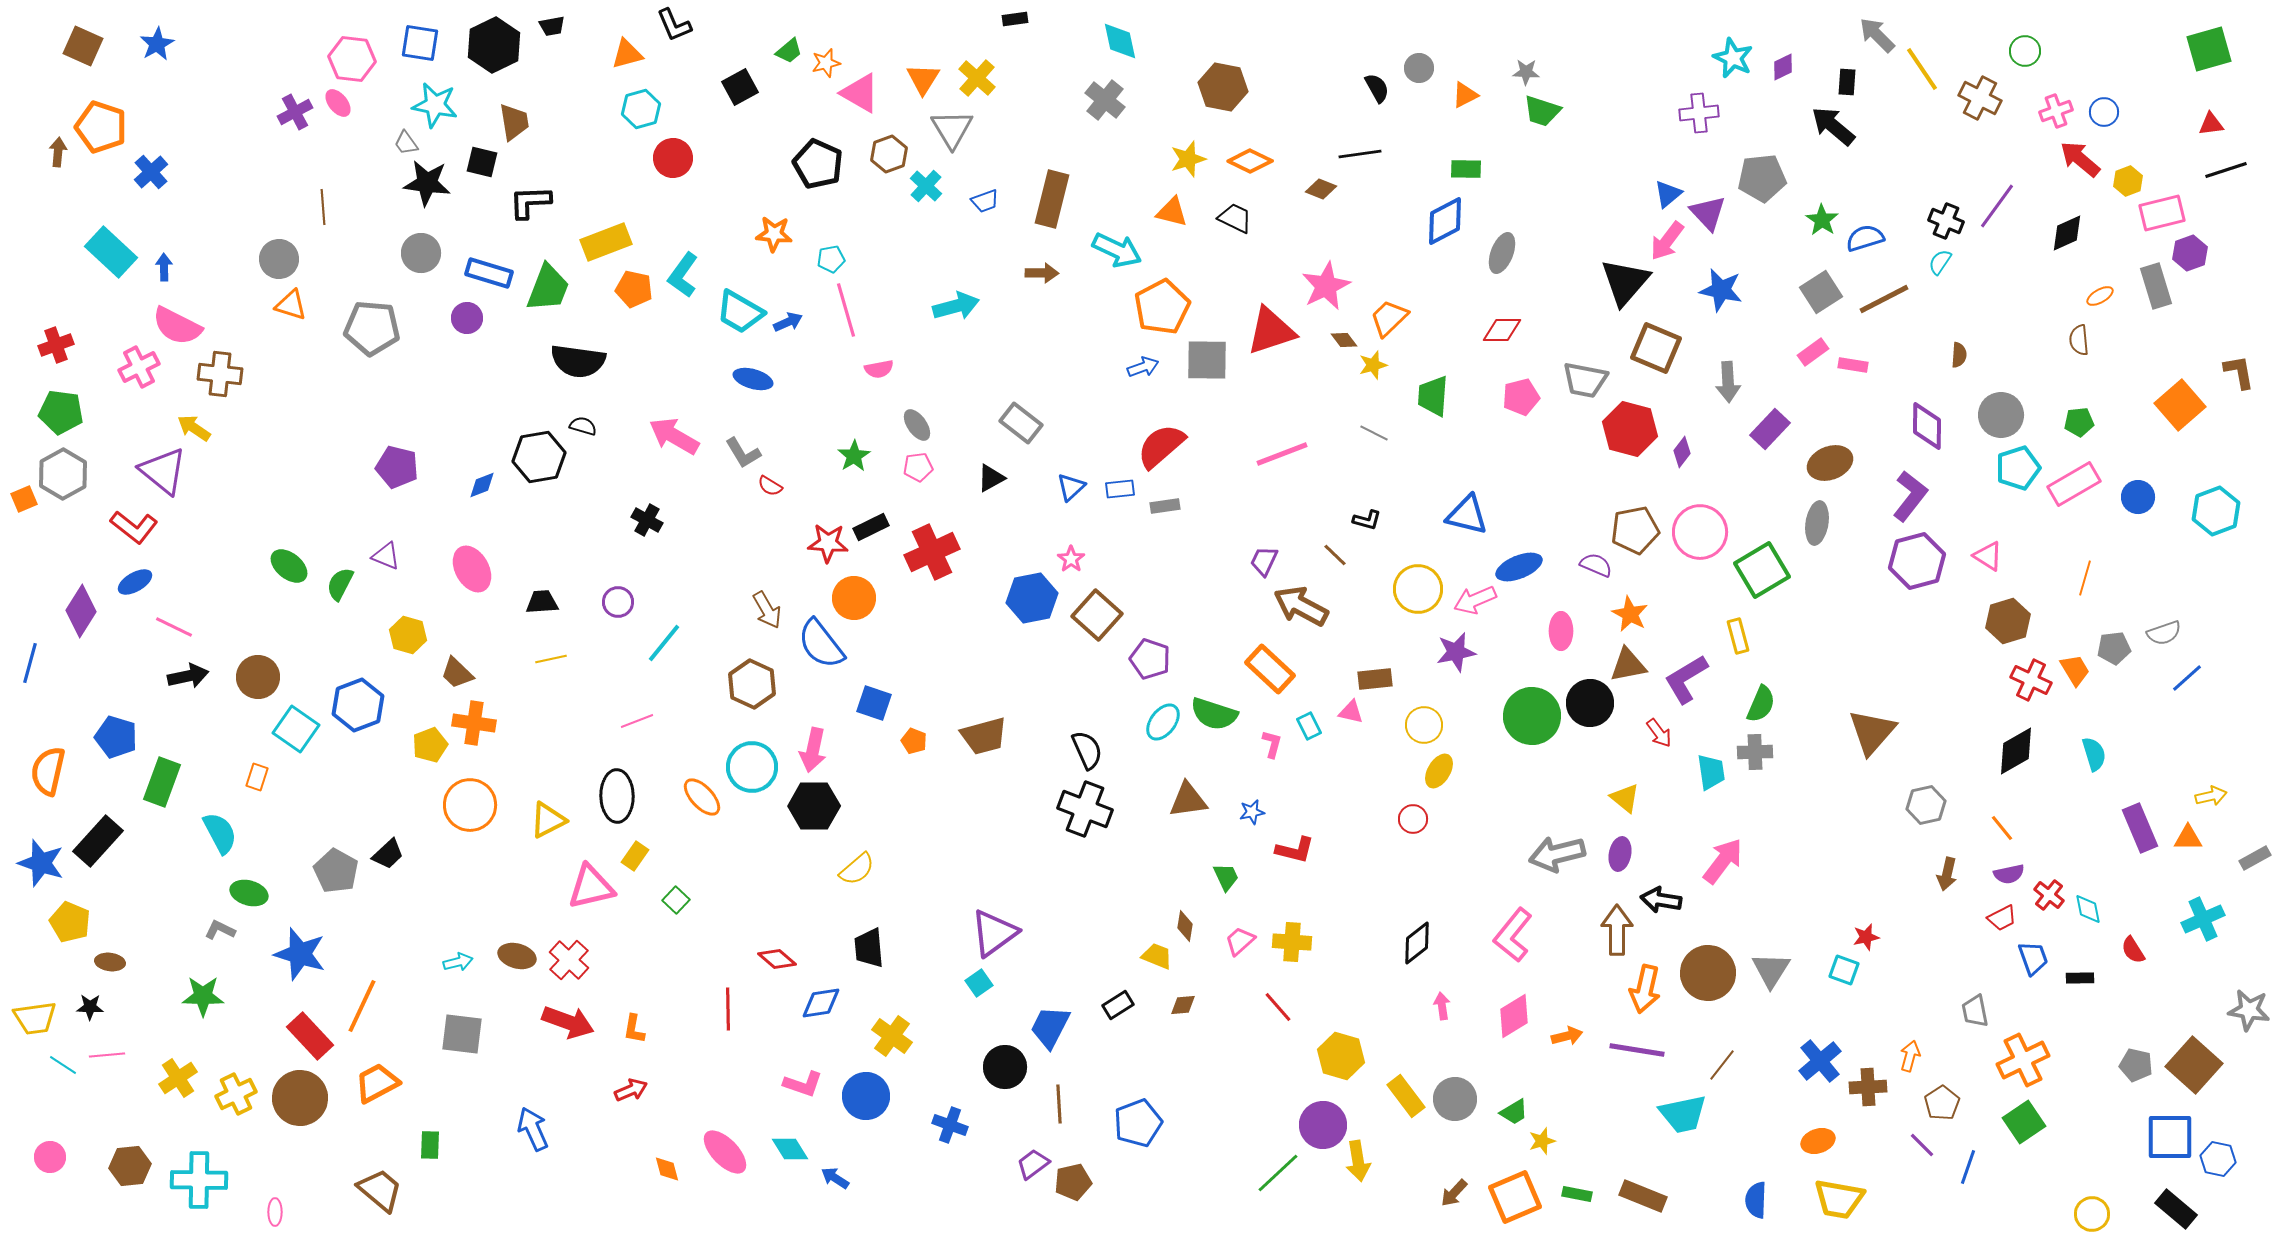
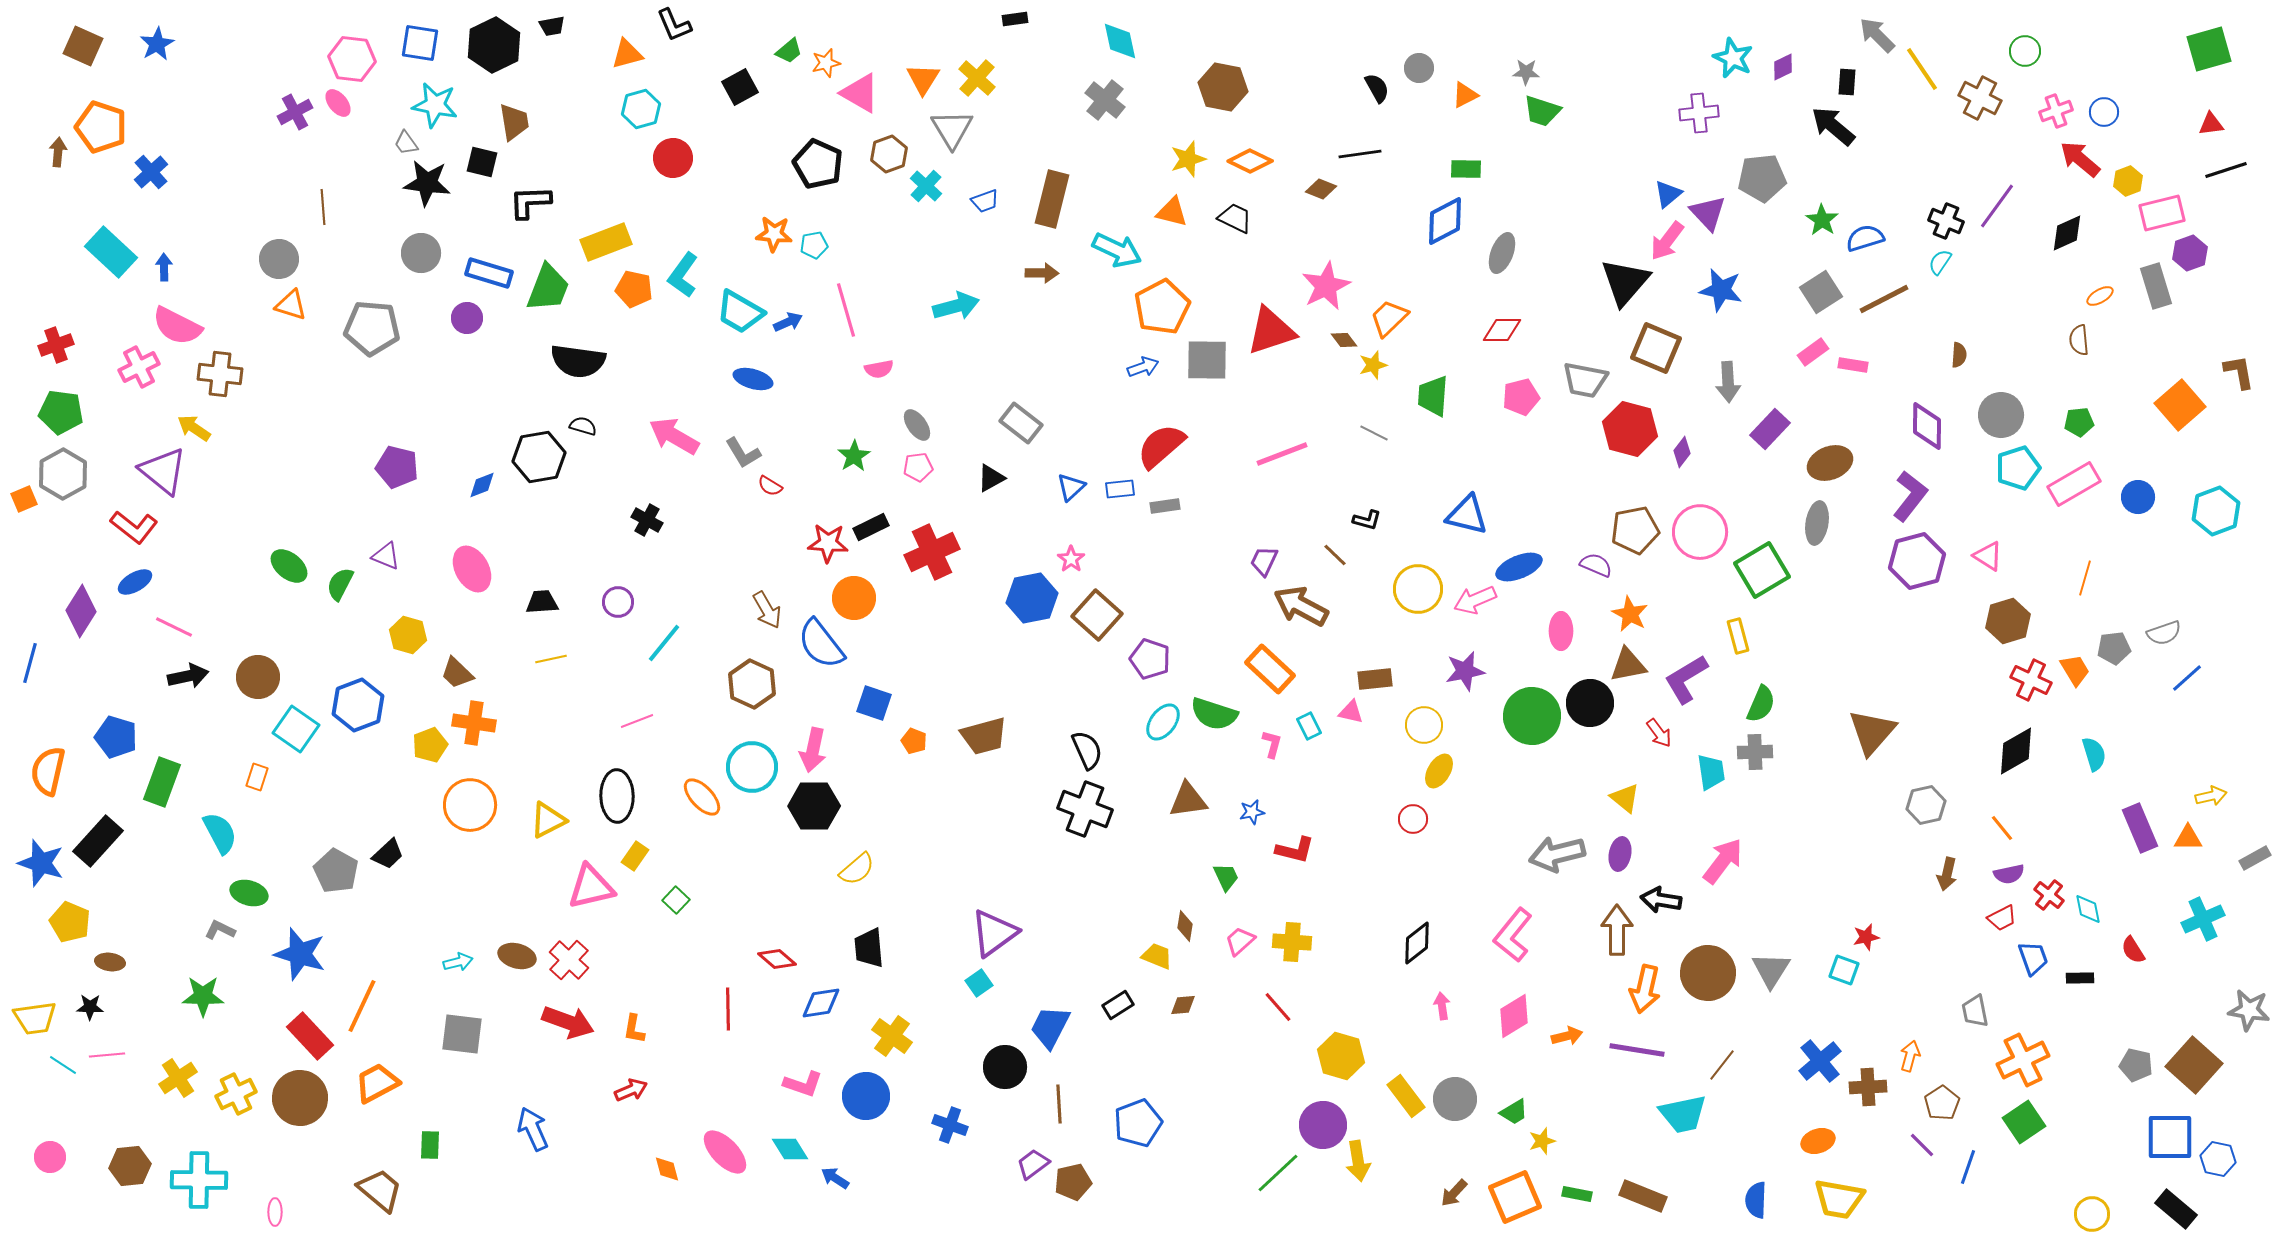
cyan pentagon at (831, 259): moved 17 px left, 14 px up
purple star at (1456, 652): moved 9 px right, 19 px down
